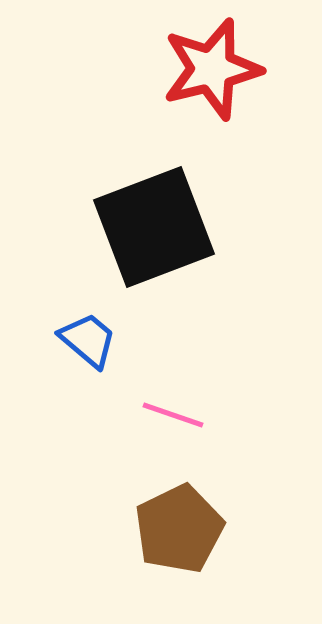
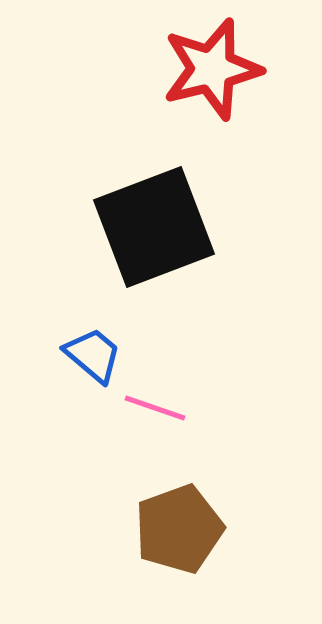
blue trapezoid: moved 5 px right, 15 px down
pink line: moved 18 px left, 7 px up
brown pentagon: rotated 6 degrees clockwise
